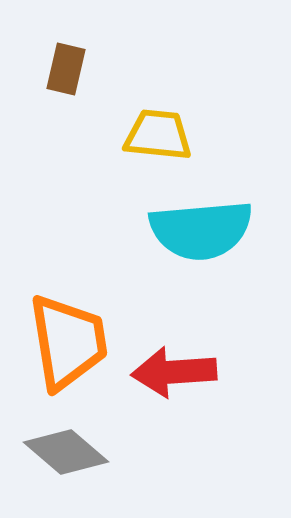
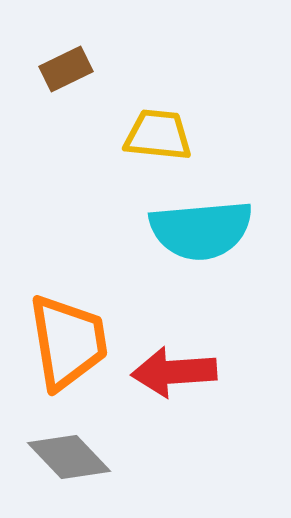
brown rectangle: rotated 51 degrees clockwise
gray diamond: moved 3 px right, 5 px down; rotated 6 degrees clockwise
